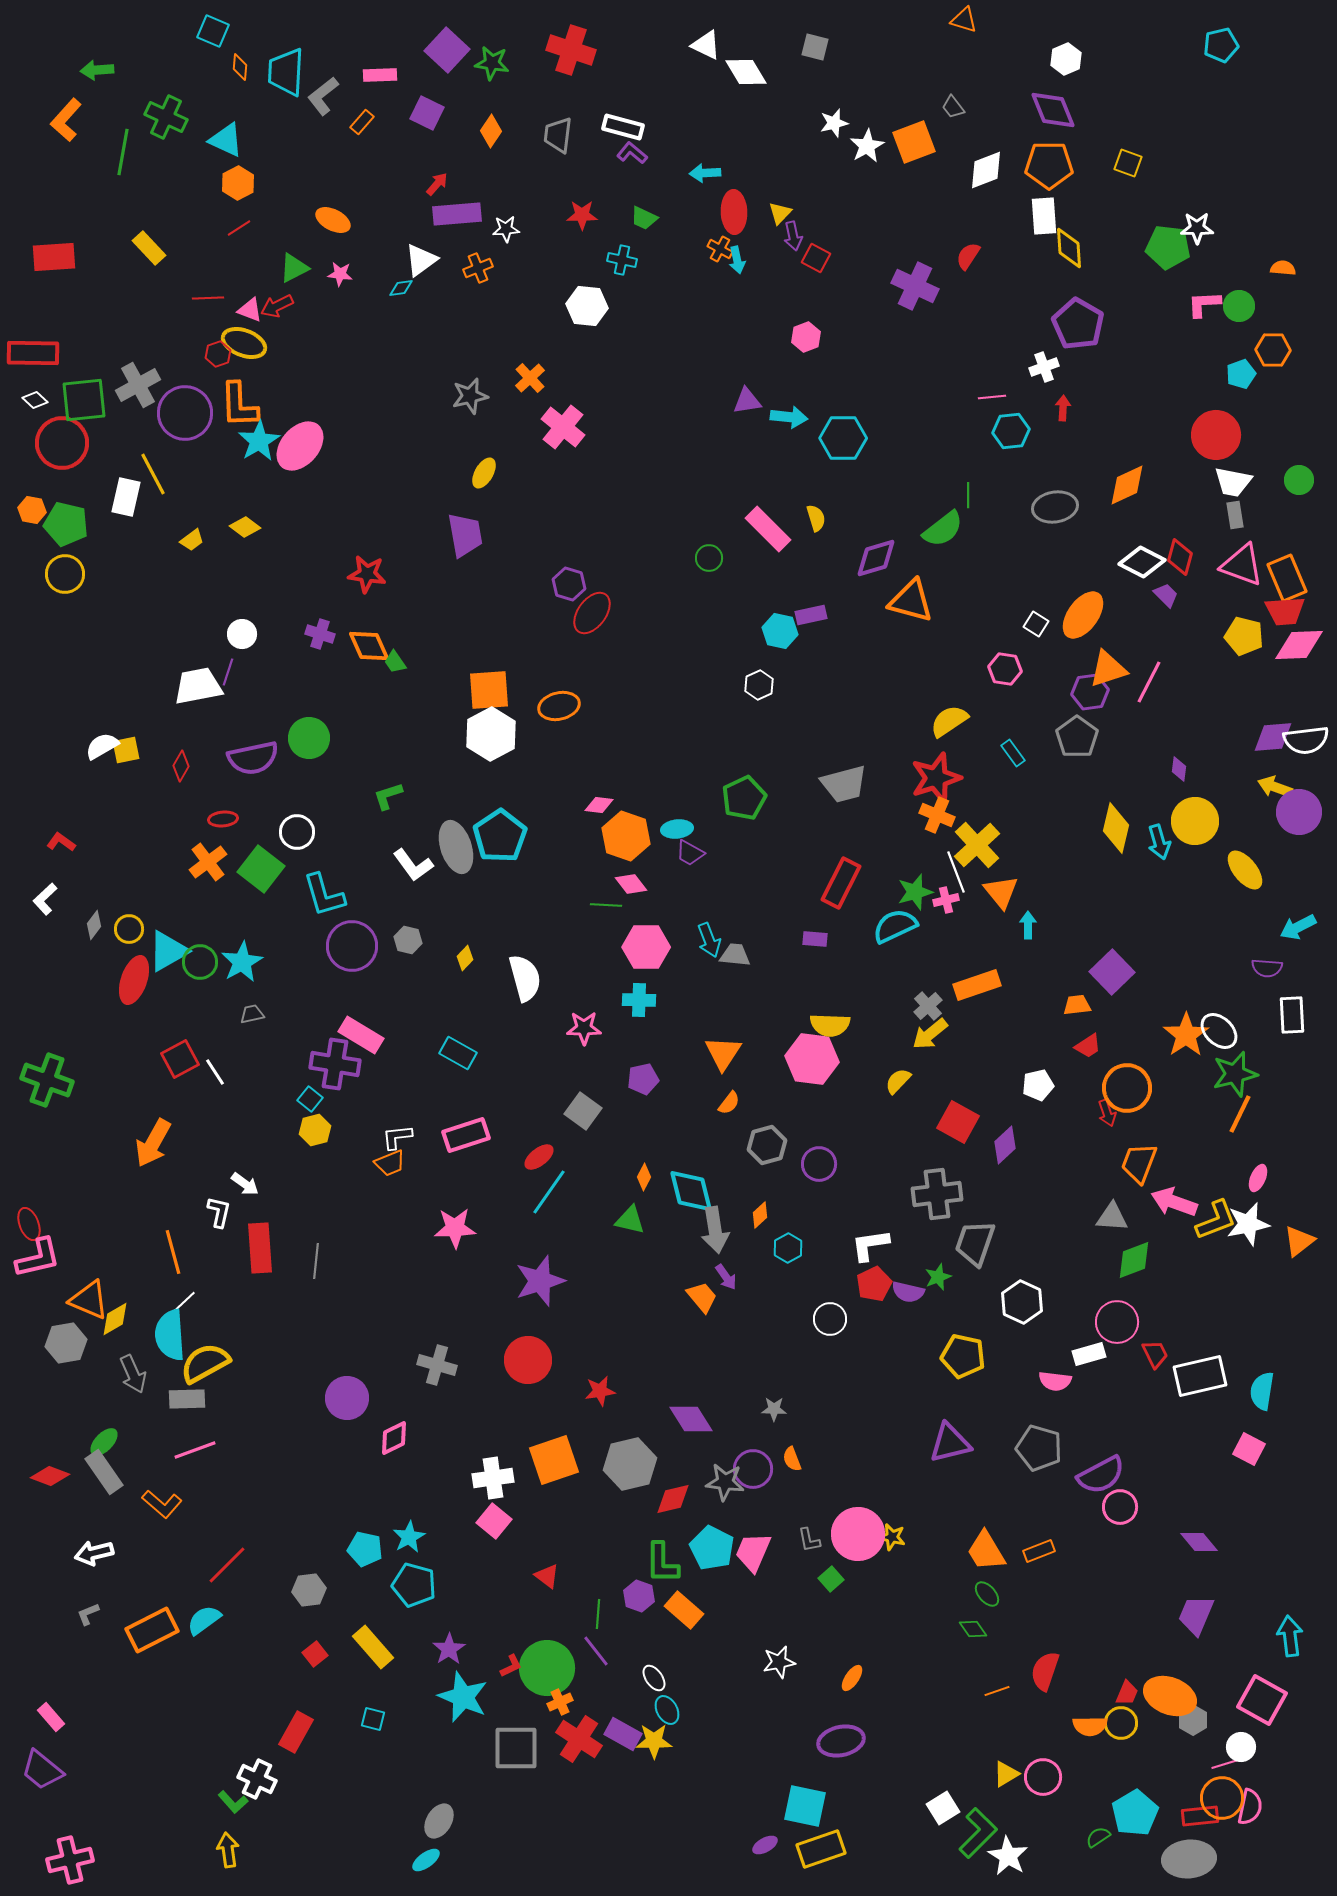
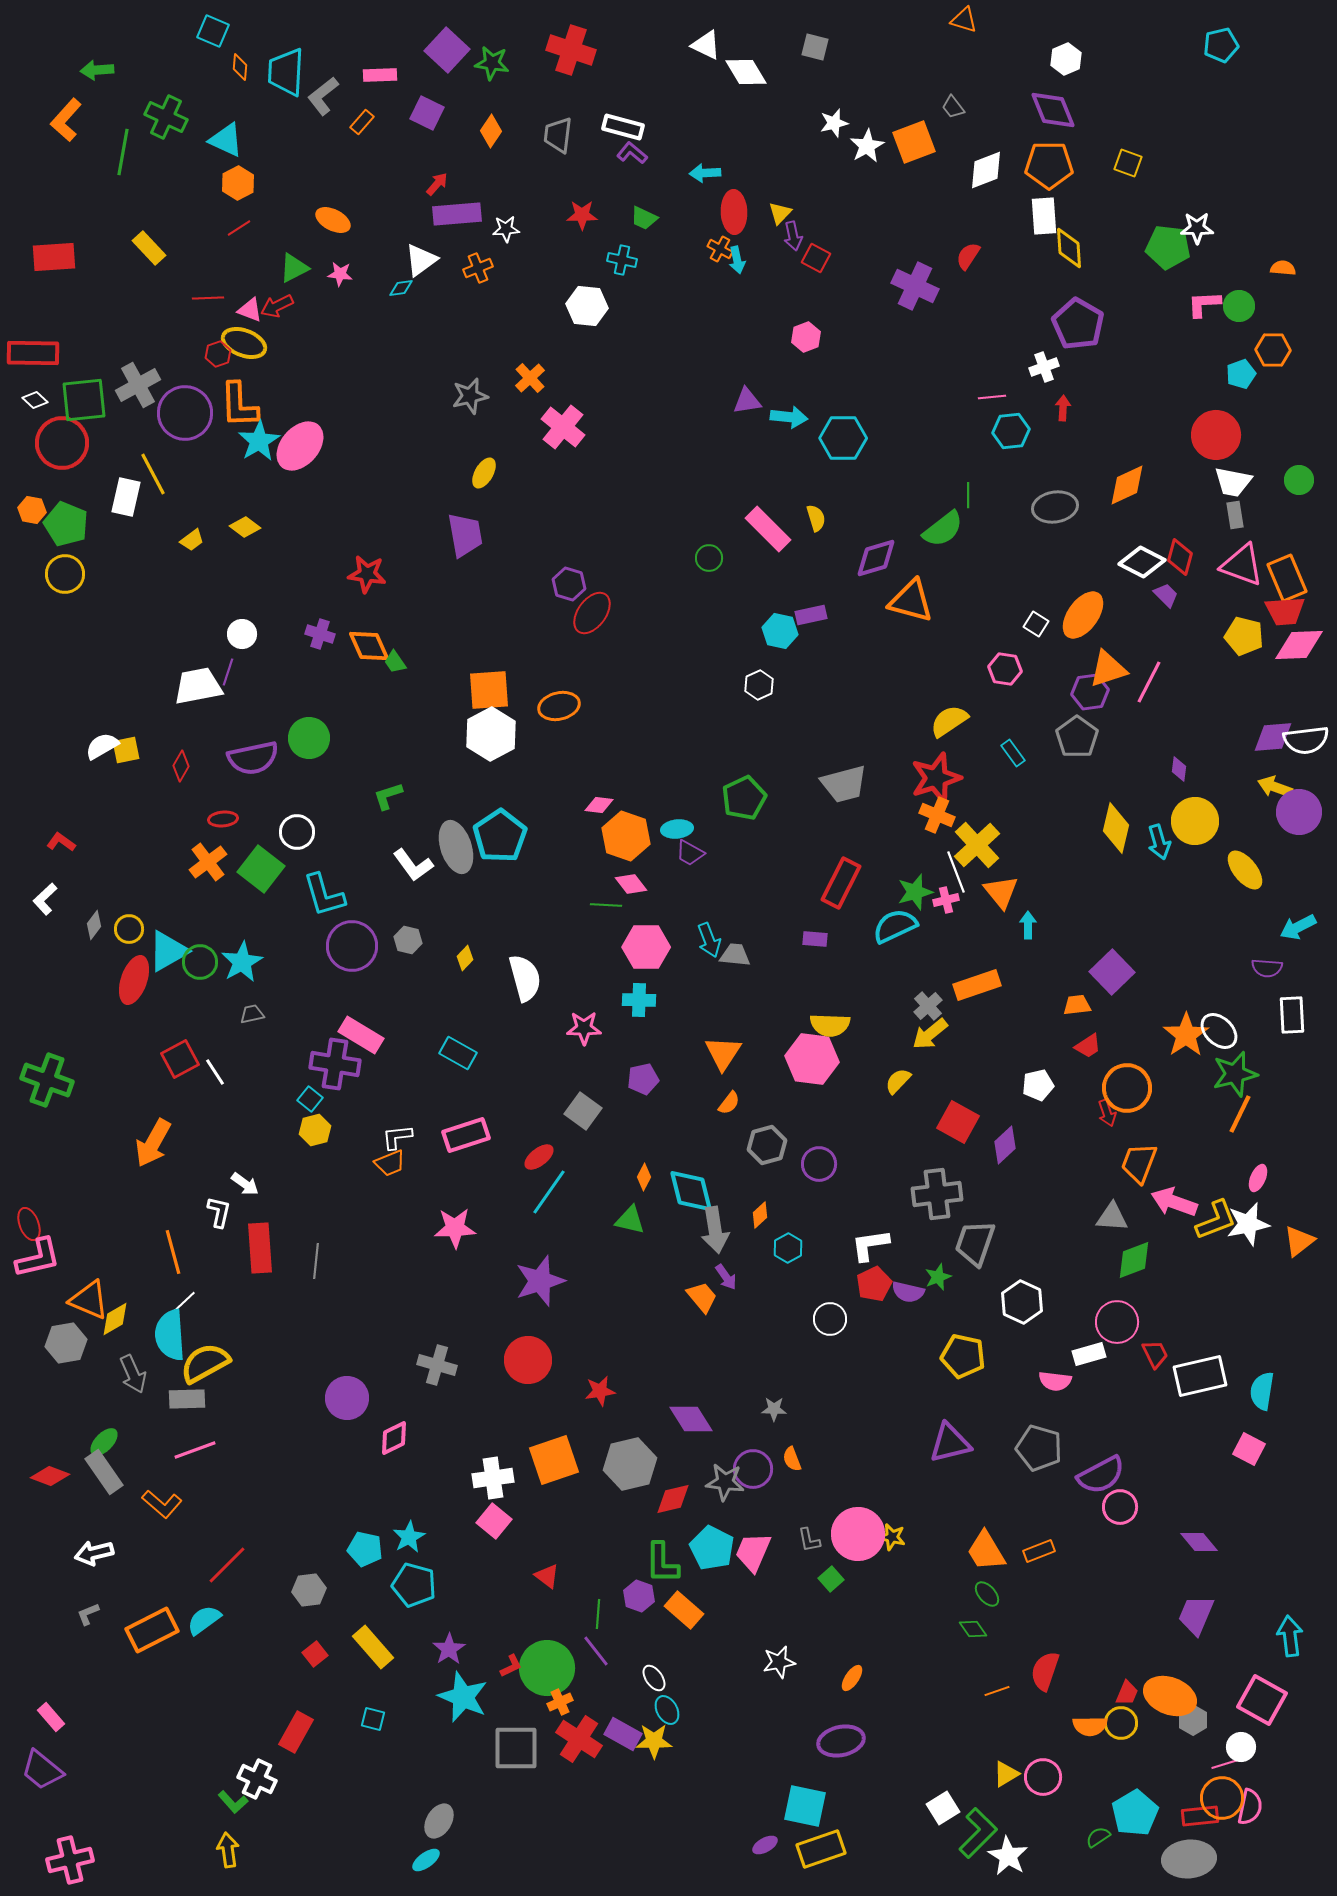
green pentagon at (66, 524): rotated 9 degrees clockwise
